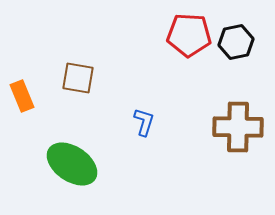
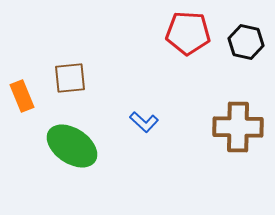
red pentagon: moved 1 px left, 2 px up
black hexagon: moved 10 px right; rotated 24 degrees clockwise
brown square: moved 8 px left; rotated 16 degrees counterclockwise
blue L-shape: rotated 116 degrees clockwise
green ellipse: moved 18 px up
